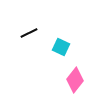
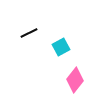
cyan square: rotated 36 degrees clockwise
